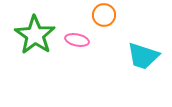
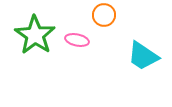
cyan trapezoid: rotated 16 degrees clockwise
